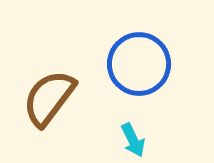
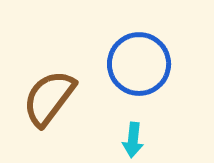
cyan arrow: rotated 32 degrees clockwise
